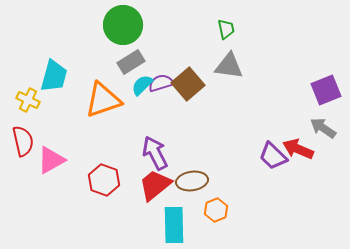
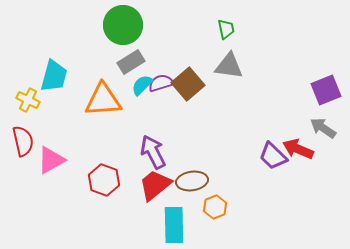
orange triangle: rotated 15 degrees clockwise
purple arrow: moved 2 px left, 1 px up
orange hexagon: moved 1 px left, 3 px up
